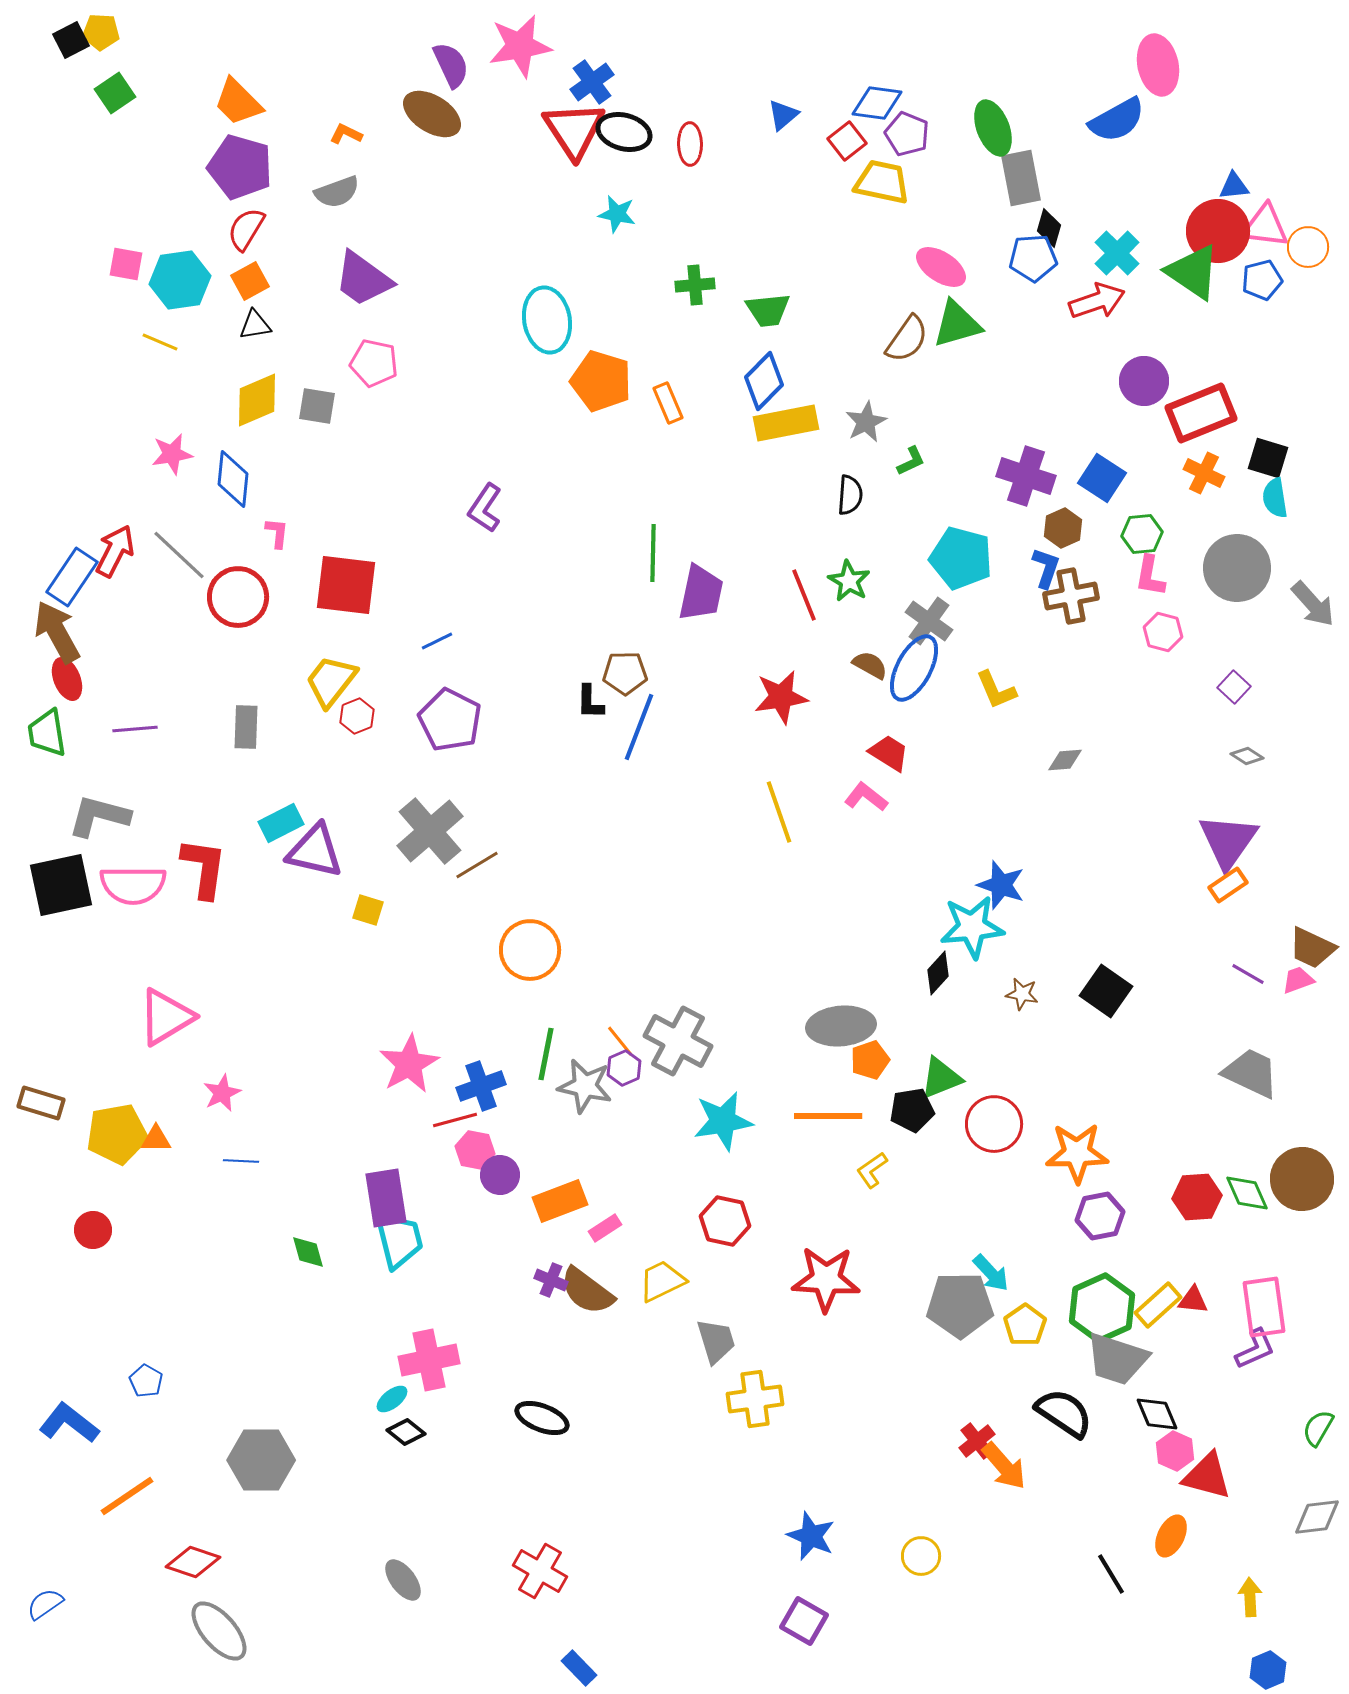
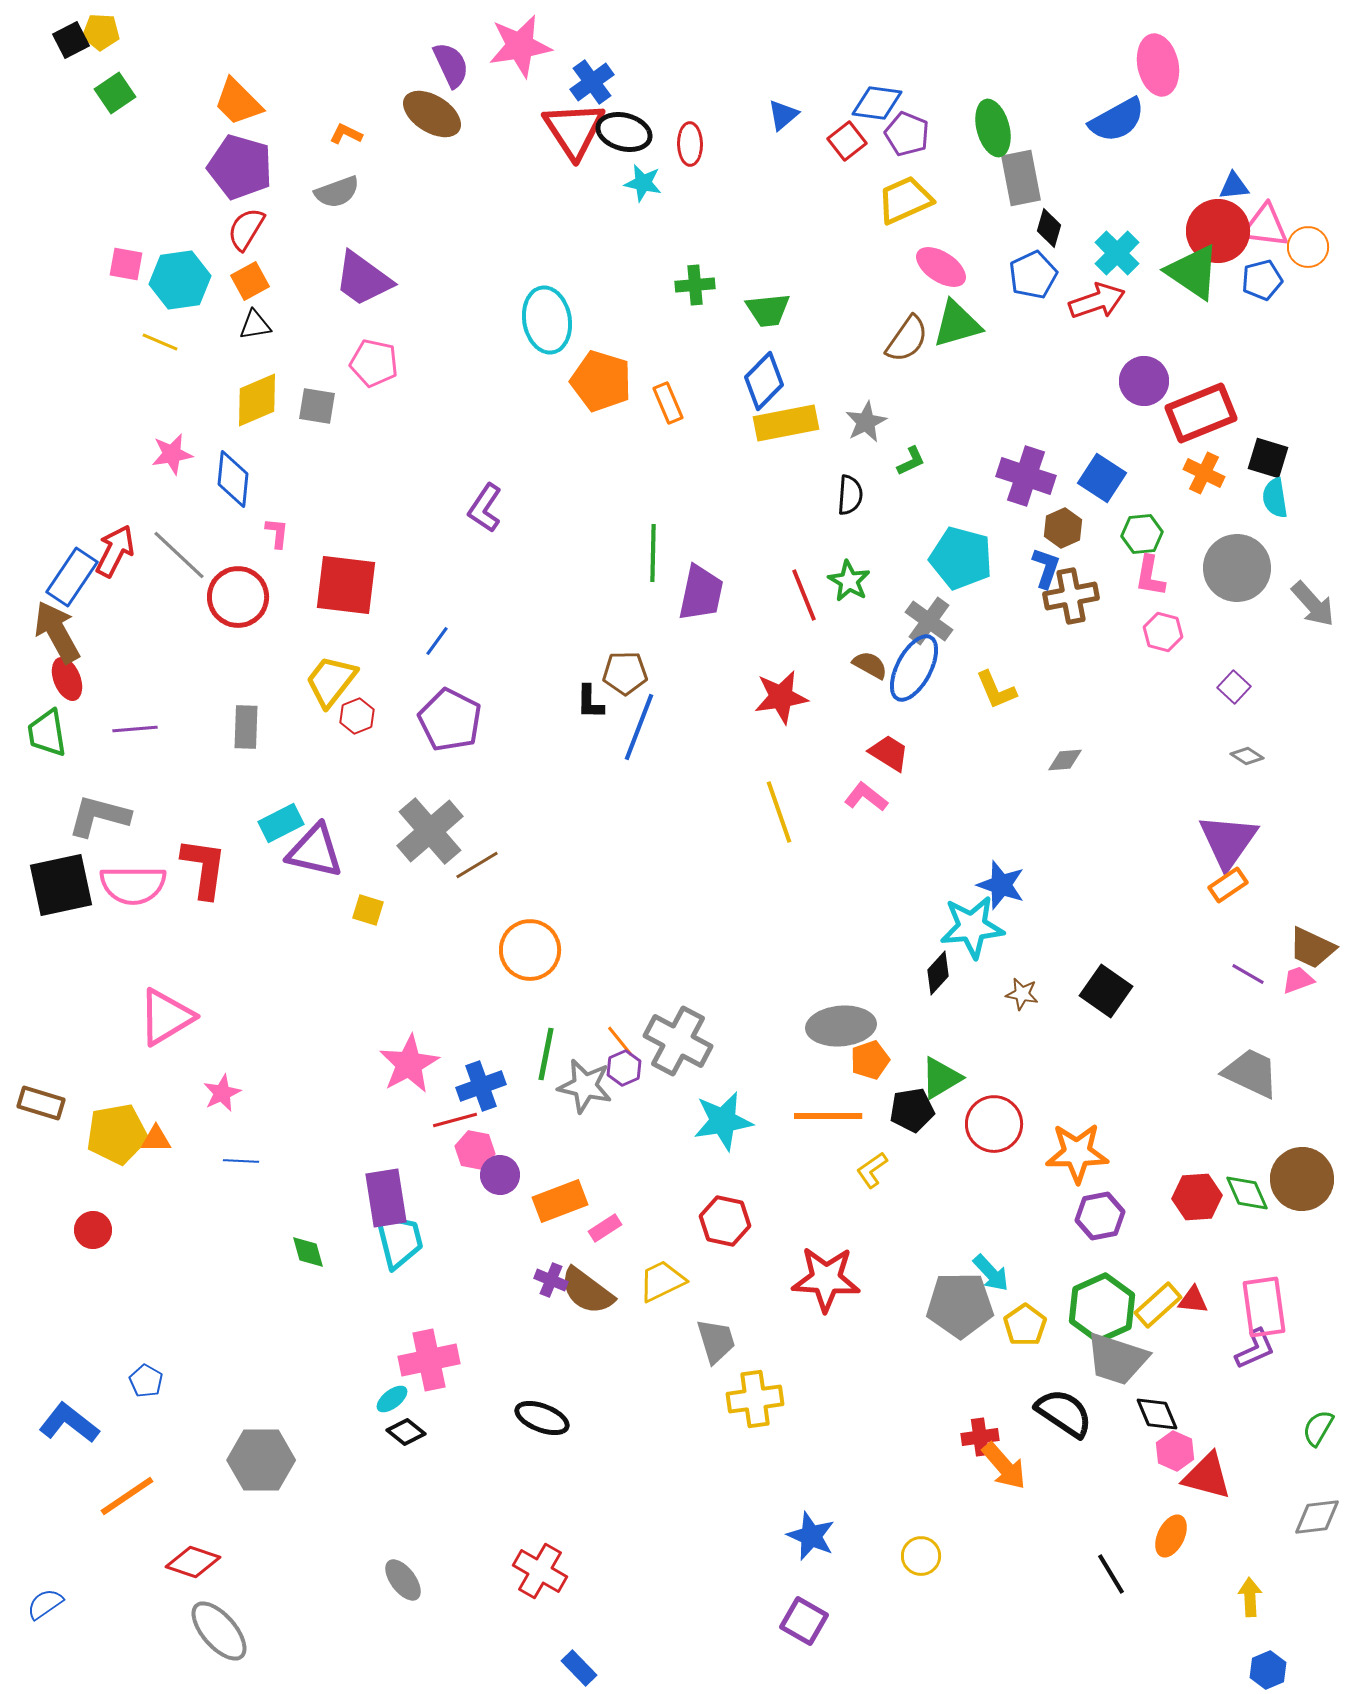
green ellipse at (993, 128): rotated 6 degrees clockwise
yellow trapezoid at (882, 182): moved 23 px right, 18 px down; rotated 36 degrees counterclockwise
cyan star at (617, 214): moved 26 px right, 31 px up
blue pentagon at (1033, 258): moved 17 px down; rotated 21 degrees counterclockwise
blue line at (437, 641): rotated 28 degrees counterclockwise
green triangle at (941, 1078): rotated 9 degrees counterclockwise
red cross at (977, 1441): moved 3 px right, 4 px up; rotated 30 degrees clockwise
